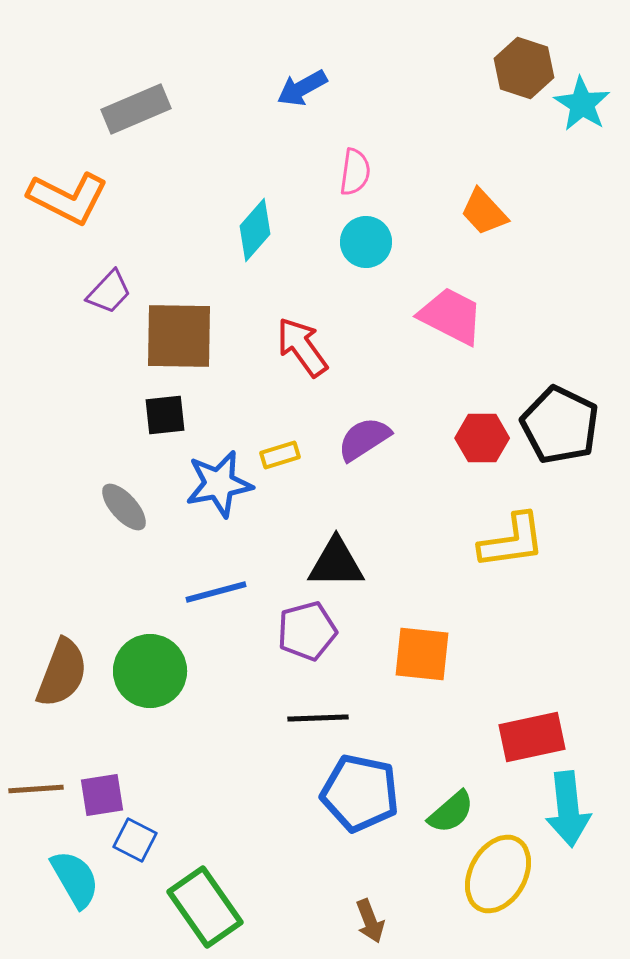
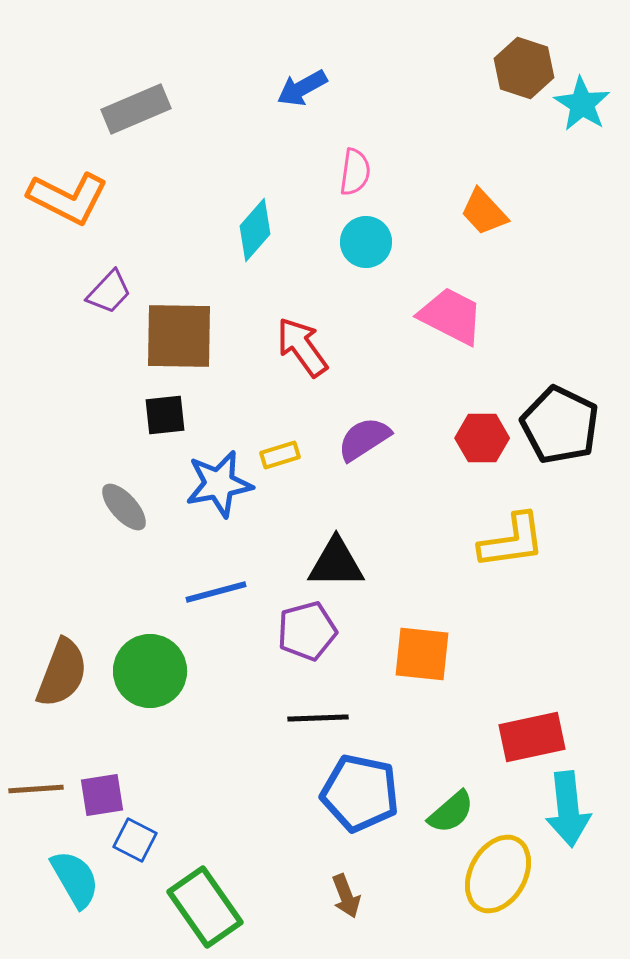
brown arrow: moved 24 px left, 25 px up
